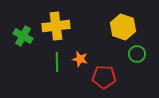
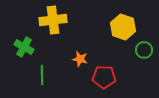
yellow cross: moved 3 px left, 6 px up
green cross: moved 1 px right, 11 px down
green circle: moved 7 px right, 4 px up
green line: moved 15 px left, 13 px down
